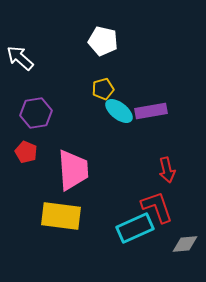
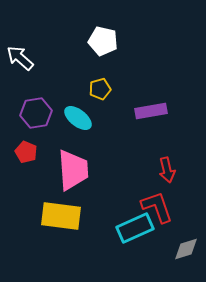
yellow pentagon: moved 3 px left
cyan ellipse: moved 41 px left, 7 px down
gray diamond: moved 1 px right, 5 px down; rotated 12 degrees counterclockwise
